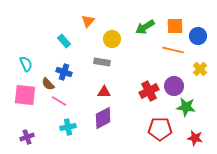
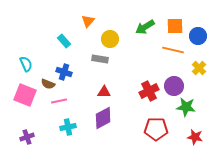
yellow circle: moved 2 px left
gray rectangle: moved 2 px left, 3 px up
yellow cross: moved 1 px left, 1 px up
brown semicircle: rotated 24 degrees counterclockwise
pink square: rotated 15 degrees clockwise
pink line: rotated 42 degrees counterclockwise
red pentagon: moved 4 px left
red star: moved 1 px up
